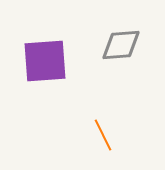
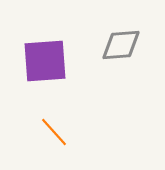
orange line: moved 49 px left, 3 px up; rotated 16 degrees counterclockwise
